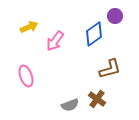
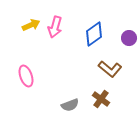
purple circle: moved 14 px right, 22 px down
yellow arrow: moved 2 px right, 2 px up
pink arrow: moved 14 px up; rotated 20 degrees counterclockwise
brown L-shape: rotated 55 degrees clockwise
brown cross: moved 4 px right
